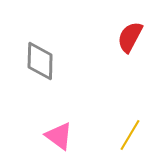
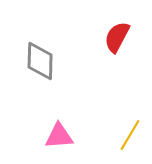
red semicircle: moved 13 px left
pink triangle: rotated 40 degrees counterclockwise
